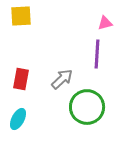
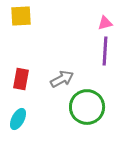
purple line: moved 8 px right, 3 px up
gray arrow: rotated 15 degrees clockwise
